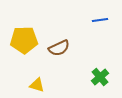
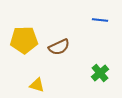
blue line: rotated 14 degrees clockwise
brown semicircle: moved 1 px up
green cross: moved 4 px up
